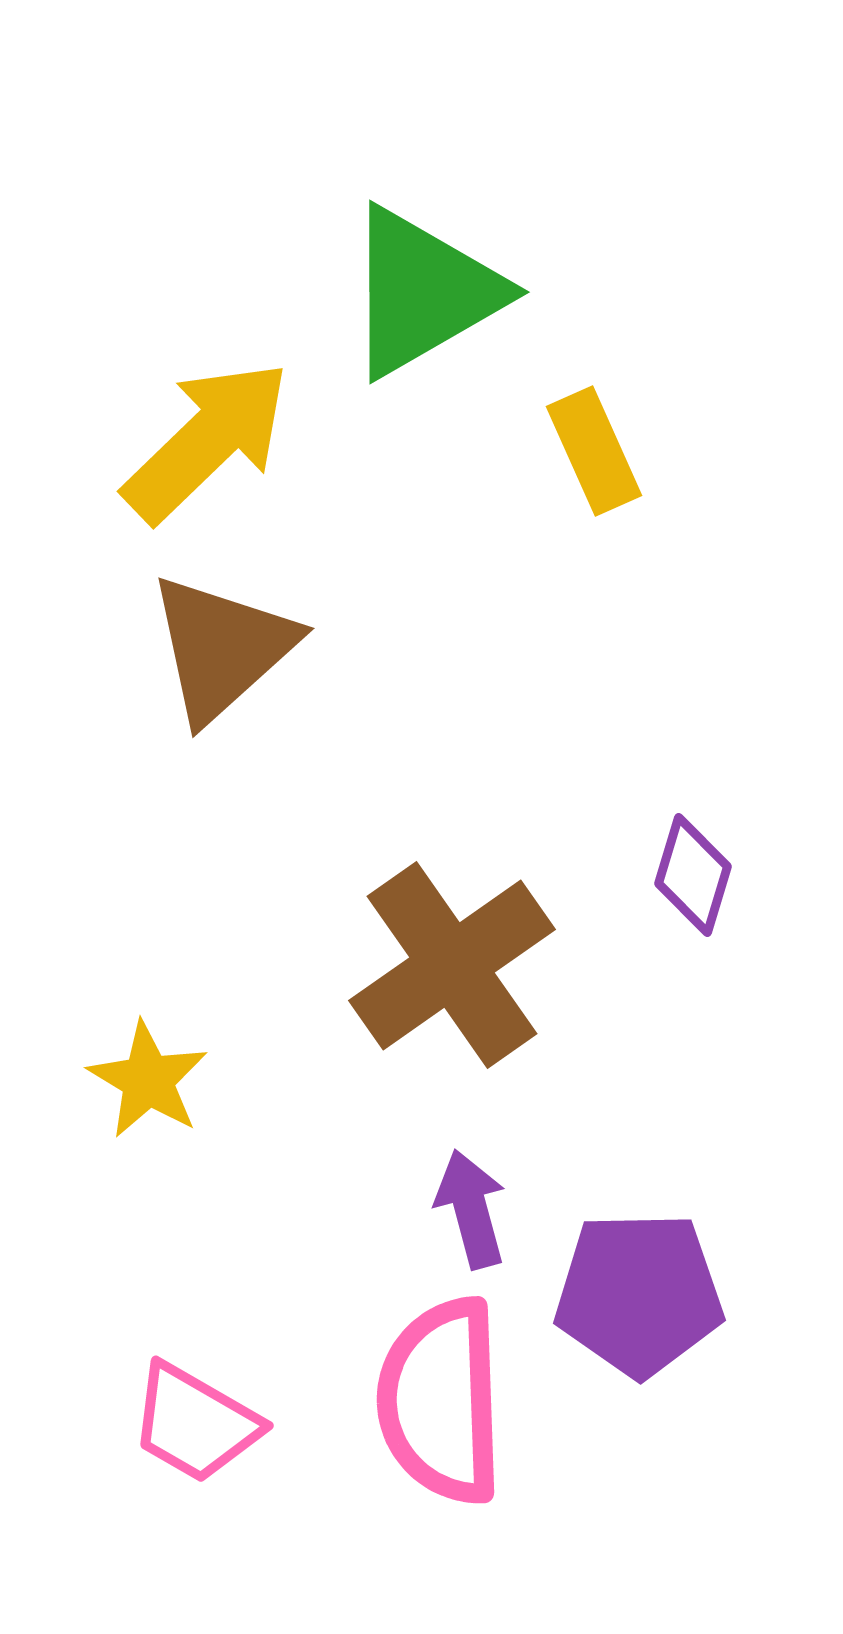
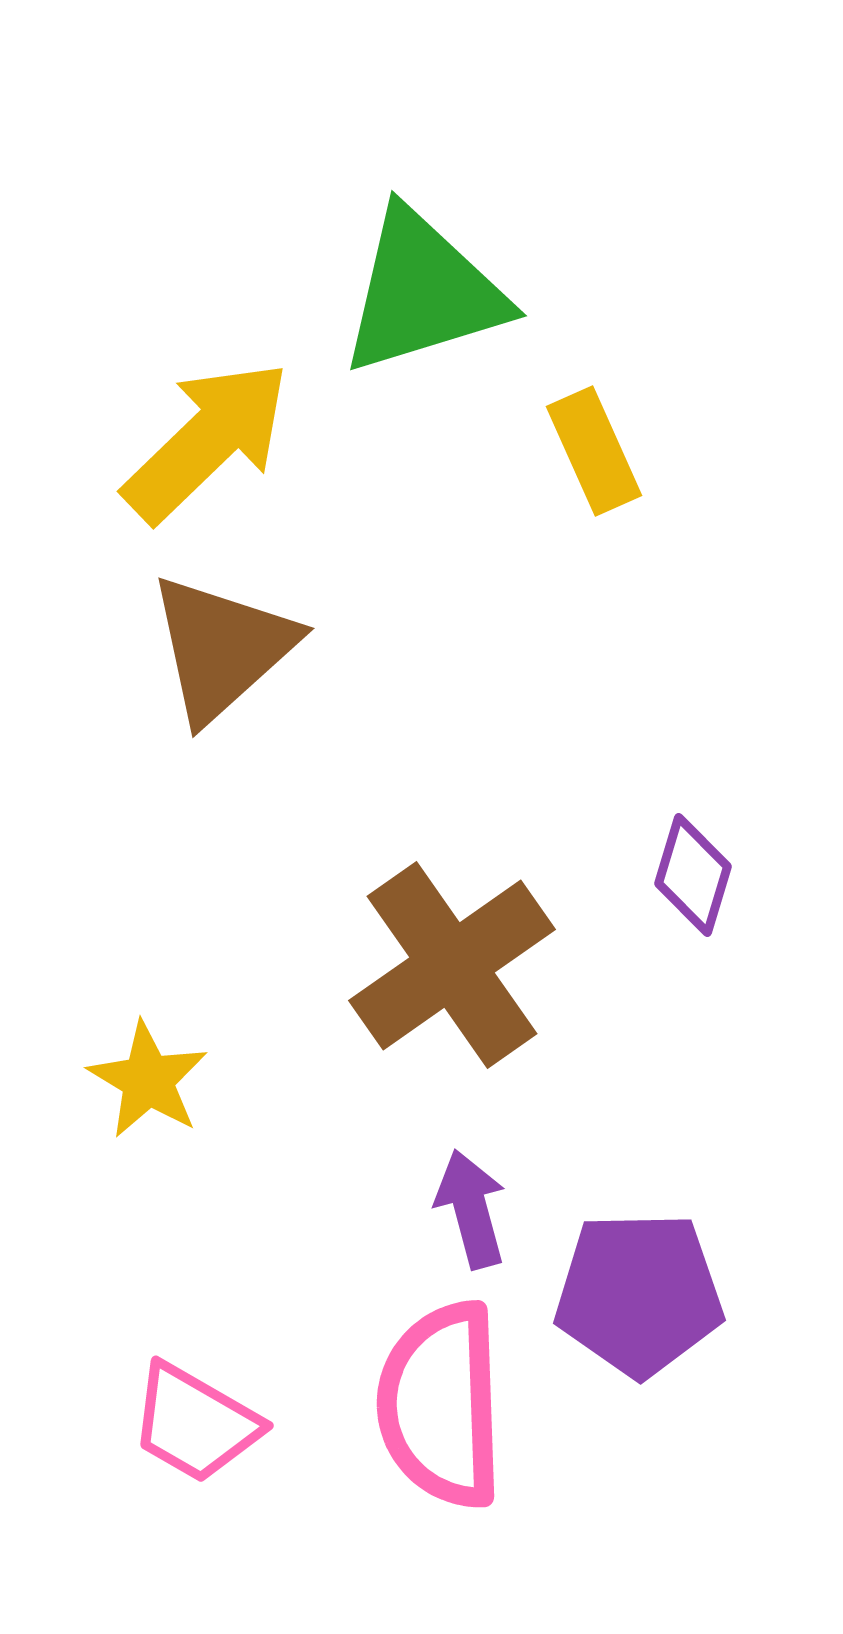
green triangle: rotated 13 degrees clockwise
pink semicircle: moved 4 px down
